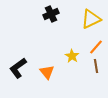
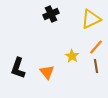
black L-shape: rotated 35 degrees counterclockwise
